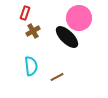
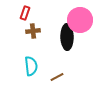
pink circle: moved 1 px right, 2 px down
brown cross: rotated 24 degrees clockwise
black ellipse: rotated 45 degrees clockwise
